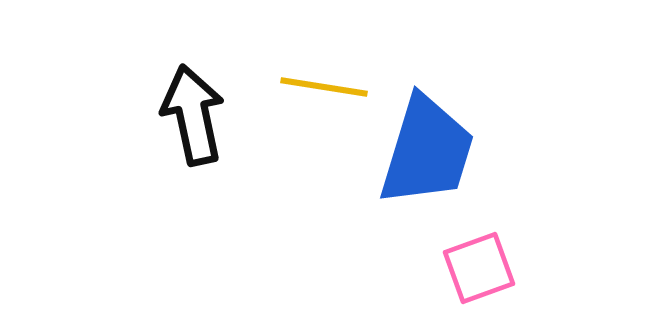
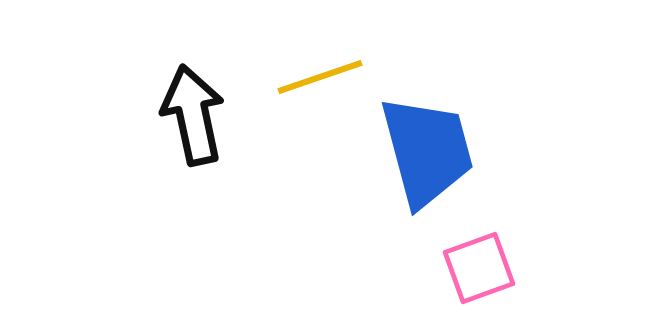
yellow line: moved 4 px left, 10 px up; rotated 28 degrees counterclockwise
blue trapezoid: rotated 32 degrees counterclockwise
